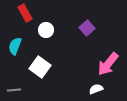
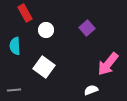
cyan semicircle: rotated 24 degrees counterclockwise
white square: moved 4 px right
white semicircle: moved 5 px left, 1 px down
